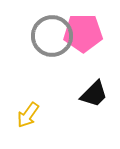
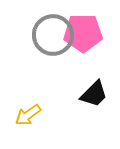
gray circle: moved 1 px right, 1 px up
yellow arrow: rotated 20 degrees clockwise
